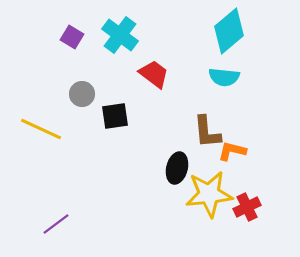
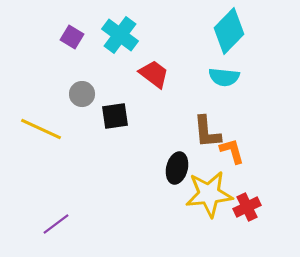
cyan diamond: rotated 6 degrees counterclockwise
orange L-shape: rotated 60 degrees clockwise
